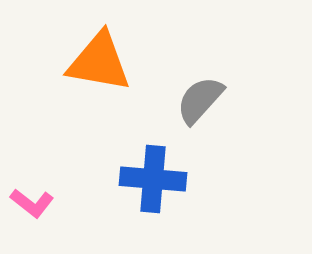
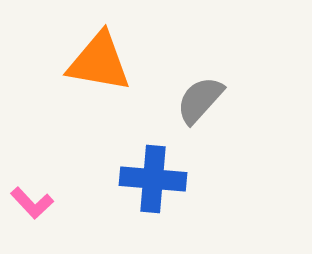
pink L-shape: rotated 9 degrees clockwise
